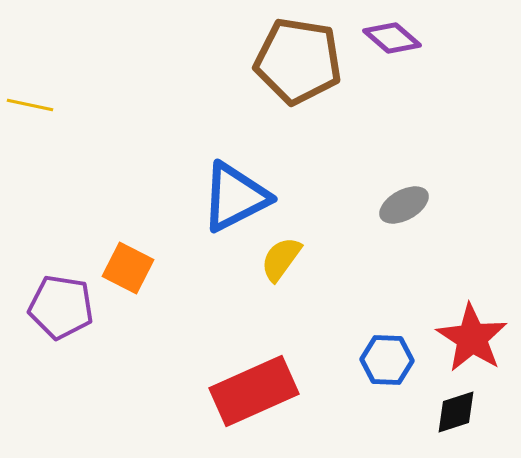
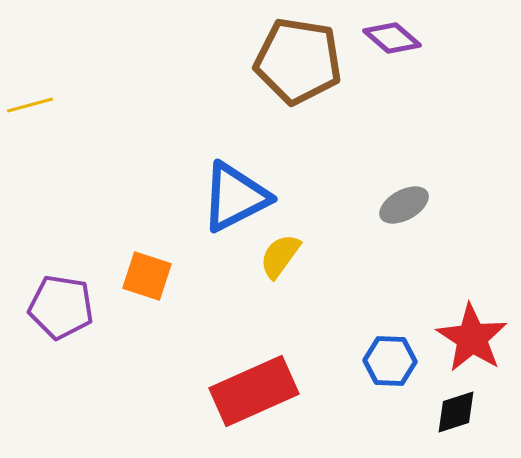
yellow line: rotated 27 degrees counterclockwise
yellow semicircle: moved 1 px left, 3 px up
orange square: moved 19 px right, 8 px down; rotated 9 degrees counterclockwise
blue hexagon: moved 3 px right, 1 px down
